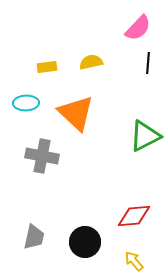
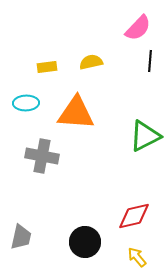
black line: moved 2 px right, 2 px up
orange triangle: rotated 39 degrees counterclockwise
red diamond: rotated 8 degrees counterclockwise
gray trapezoid: moved 13 px left
yellow arrow: moved 3 px right, 4 px up
